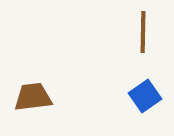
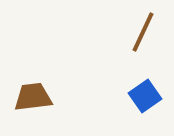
brown line: rotated 24 degrees clockwise
